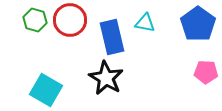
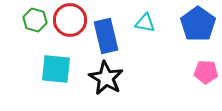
blue rectangle: moved 6 px left, 1 px up
cyan square: moved 10 px right, 21 px up; rotated 24 degrees counterclockwise
